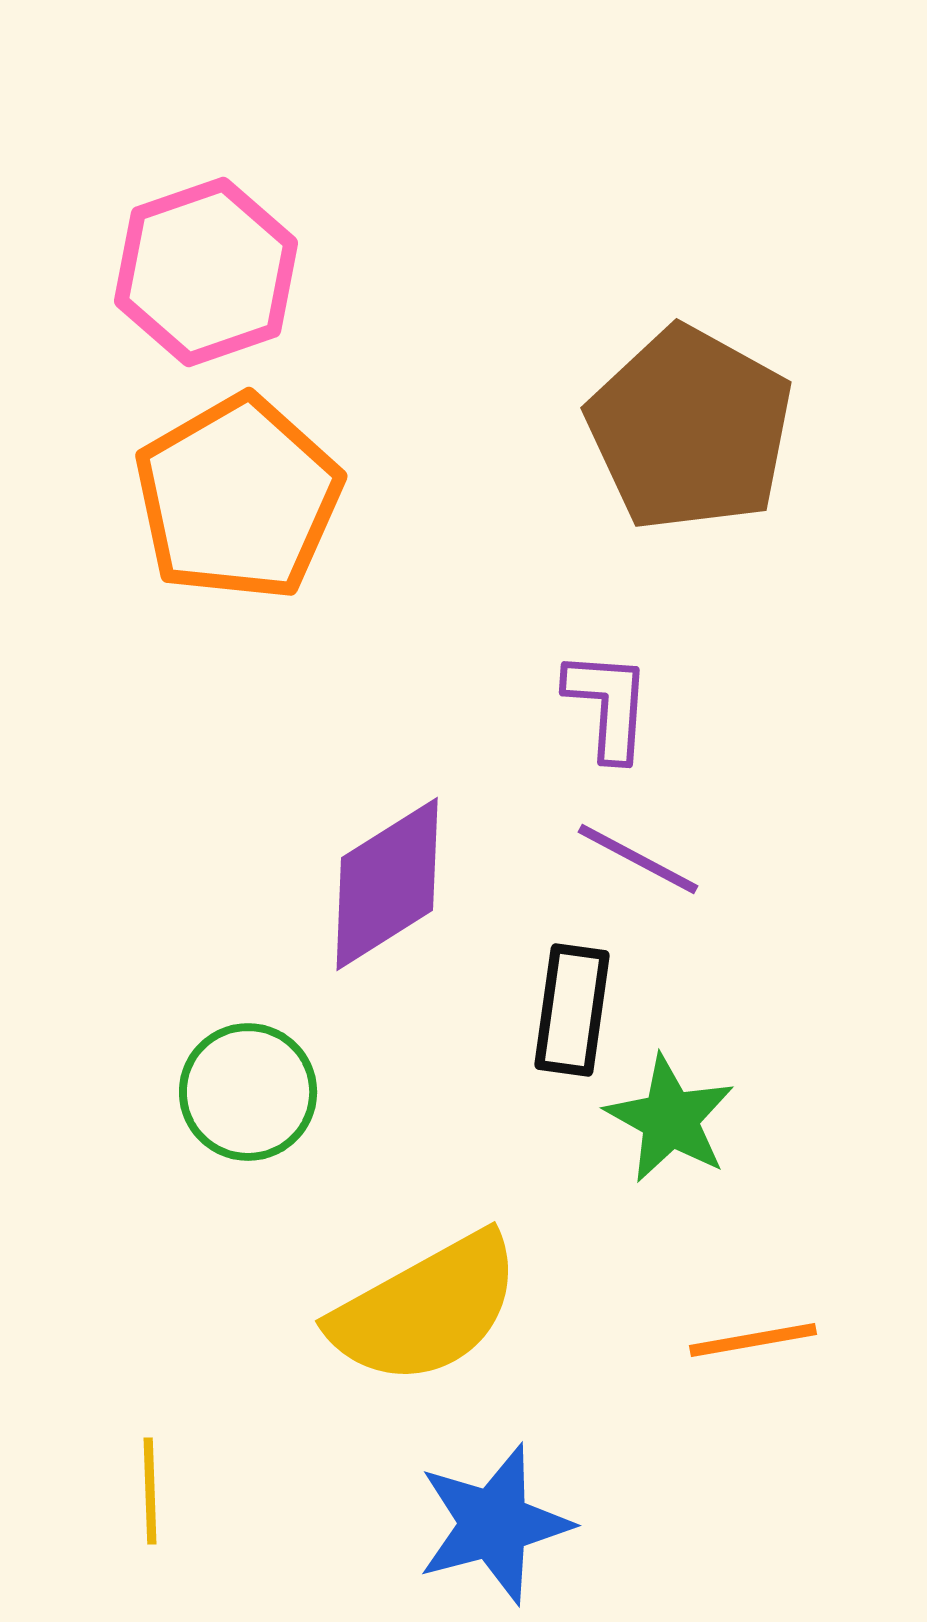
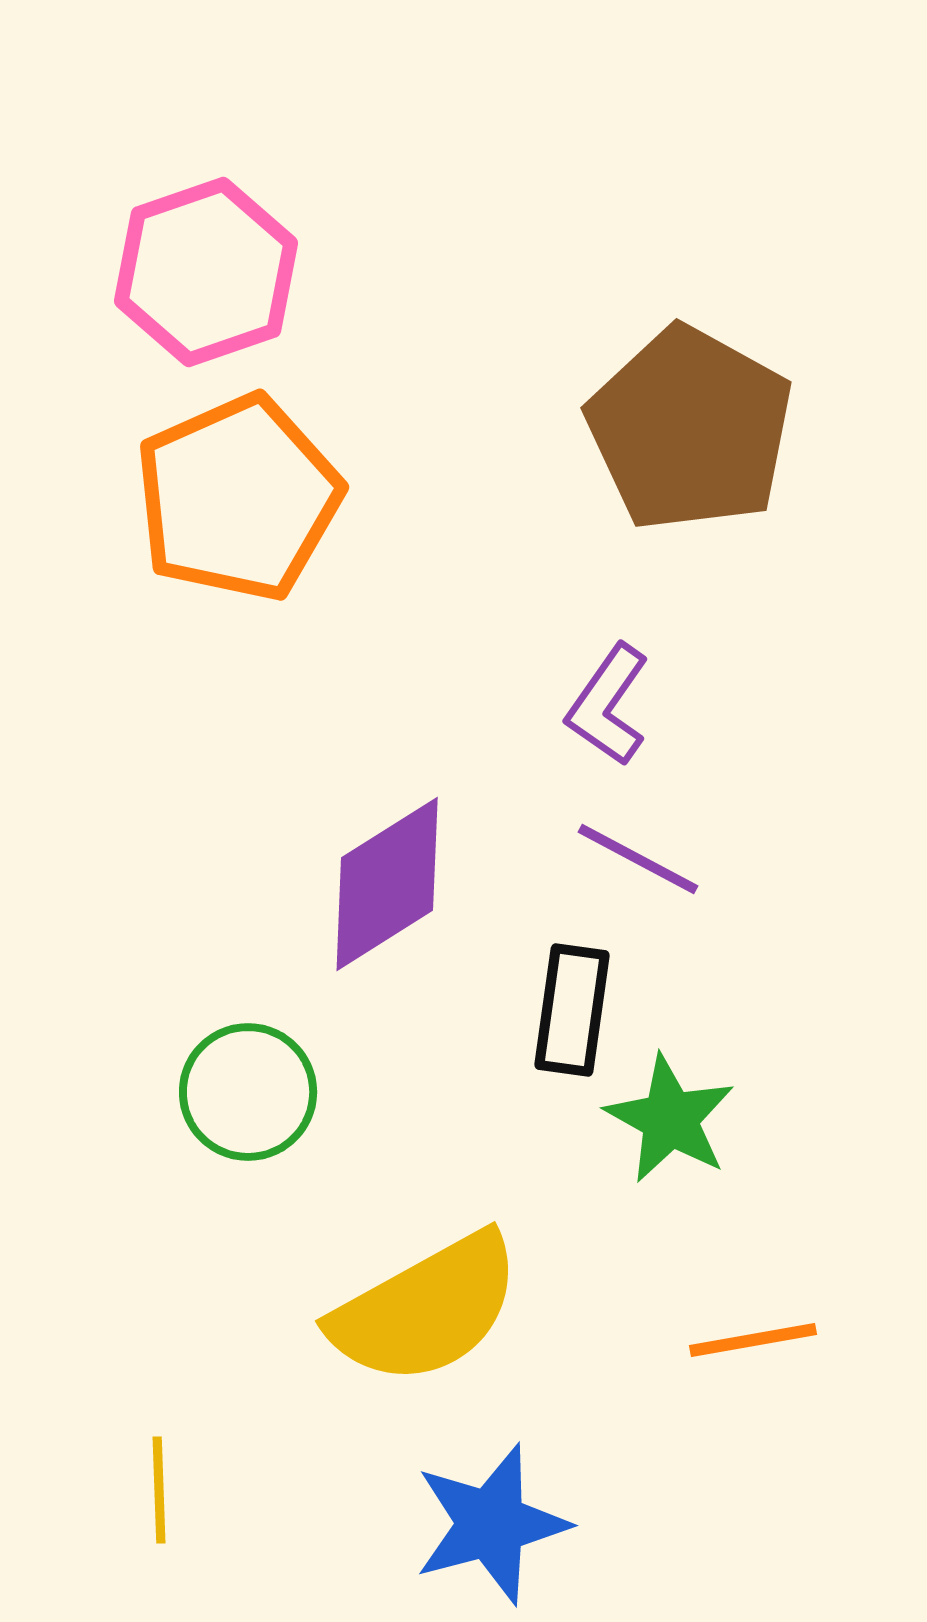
orange pentagon: rotated 6 degrees clockwise
purple L-shape: rotated 149 degrees counterclockwise
yellow line: moved 9 px right, 1 px up
blue star: moved 3 px left
